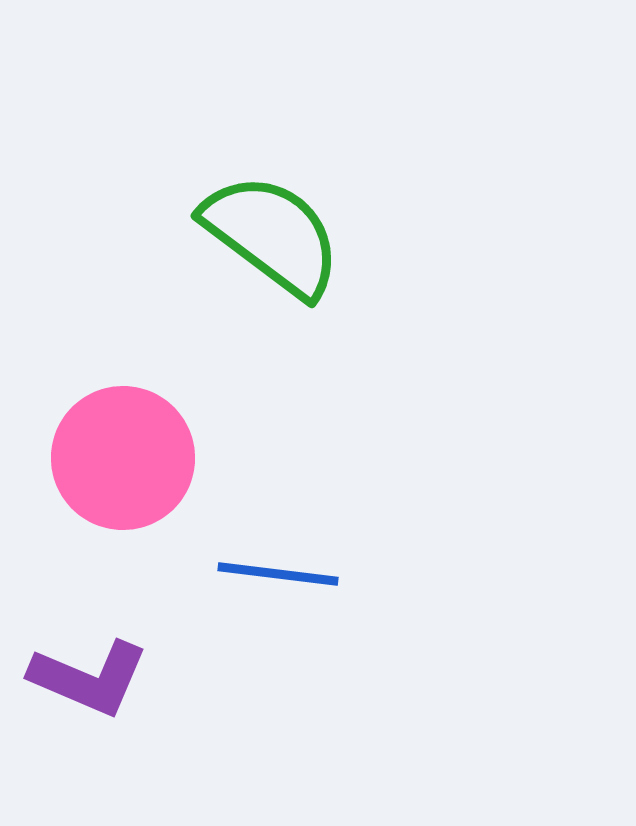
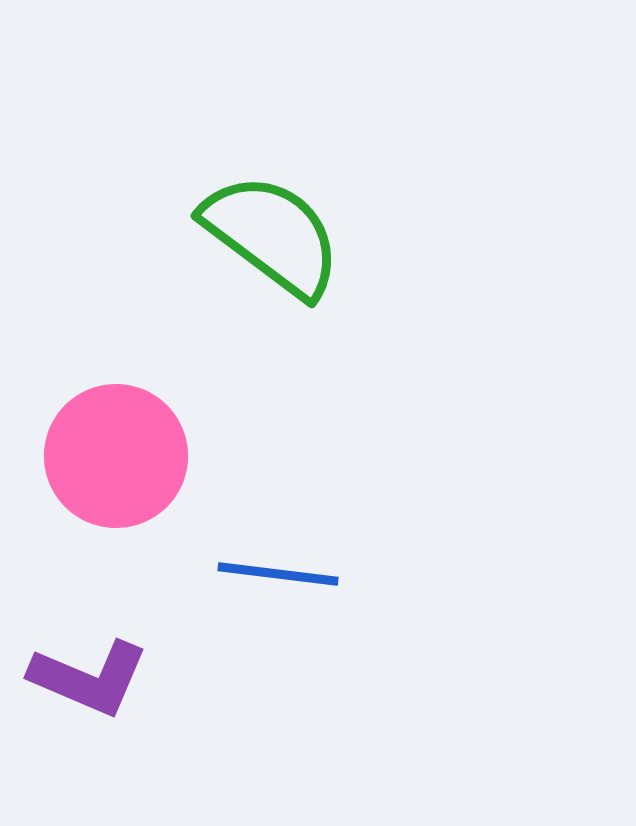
pink circle: moved 7 px left, 2 px up
